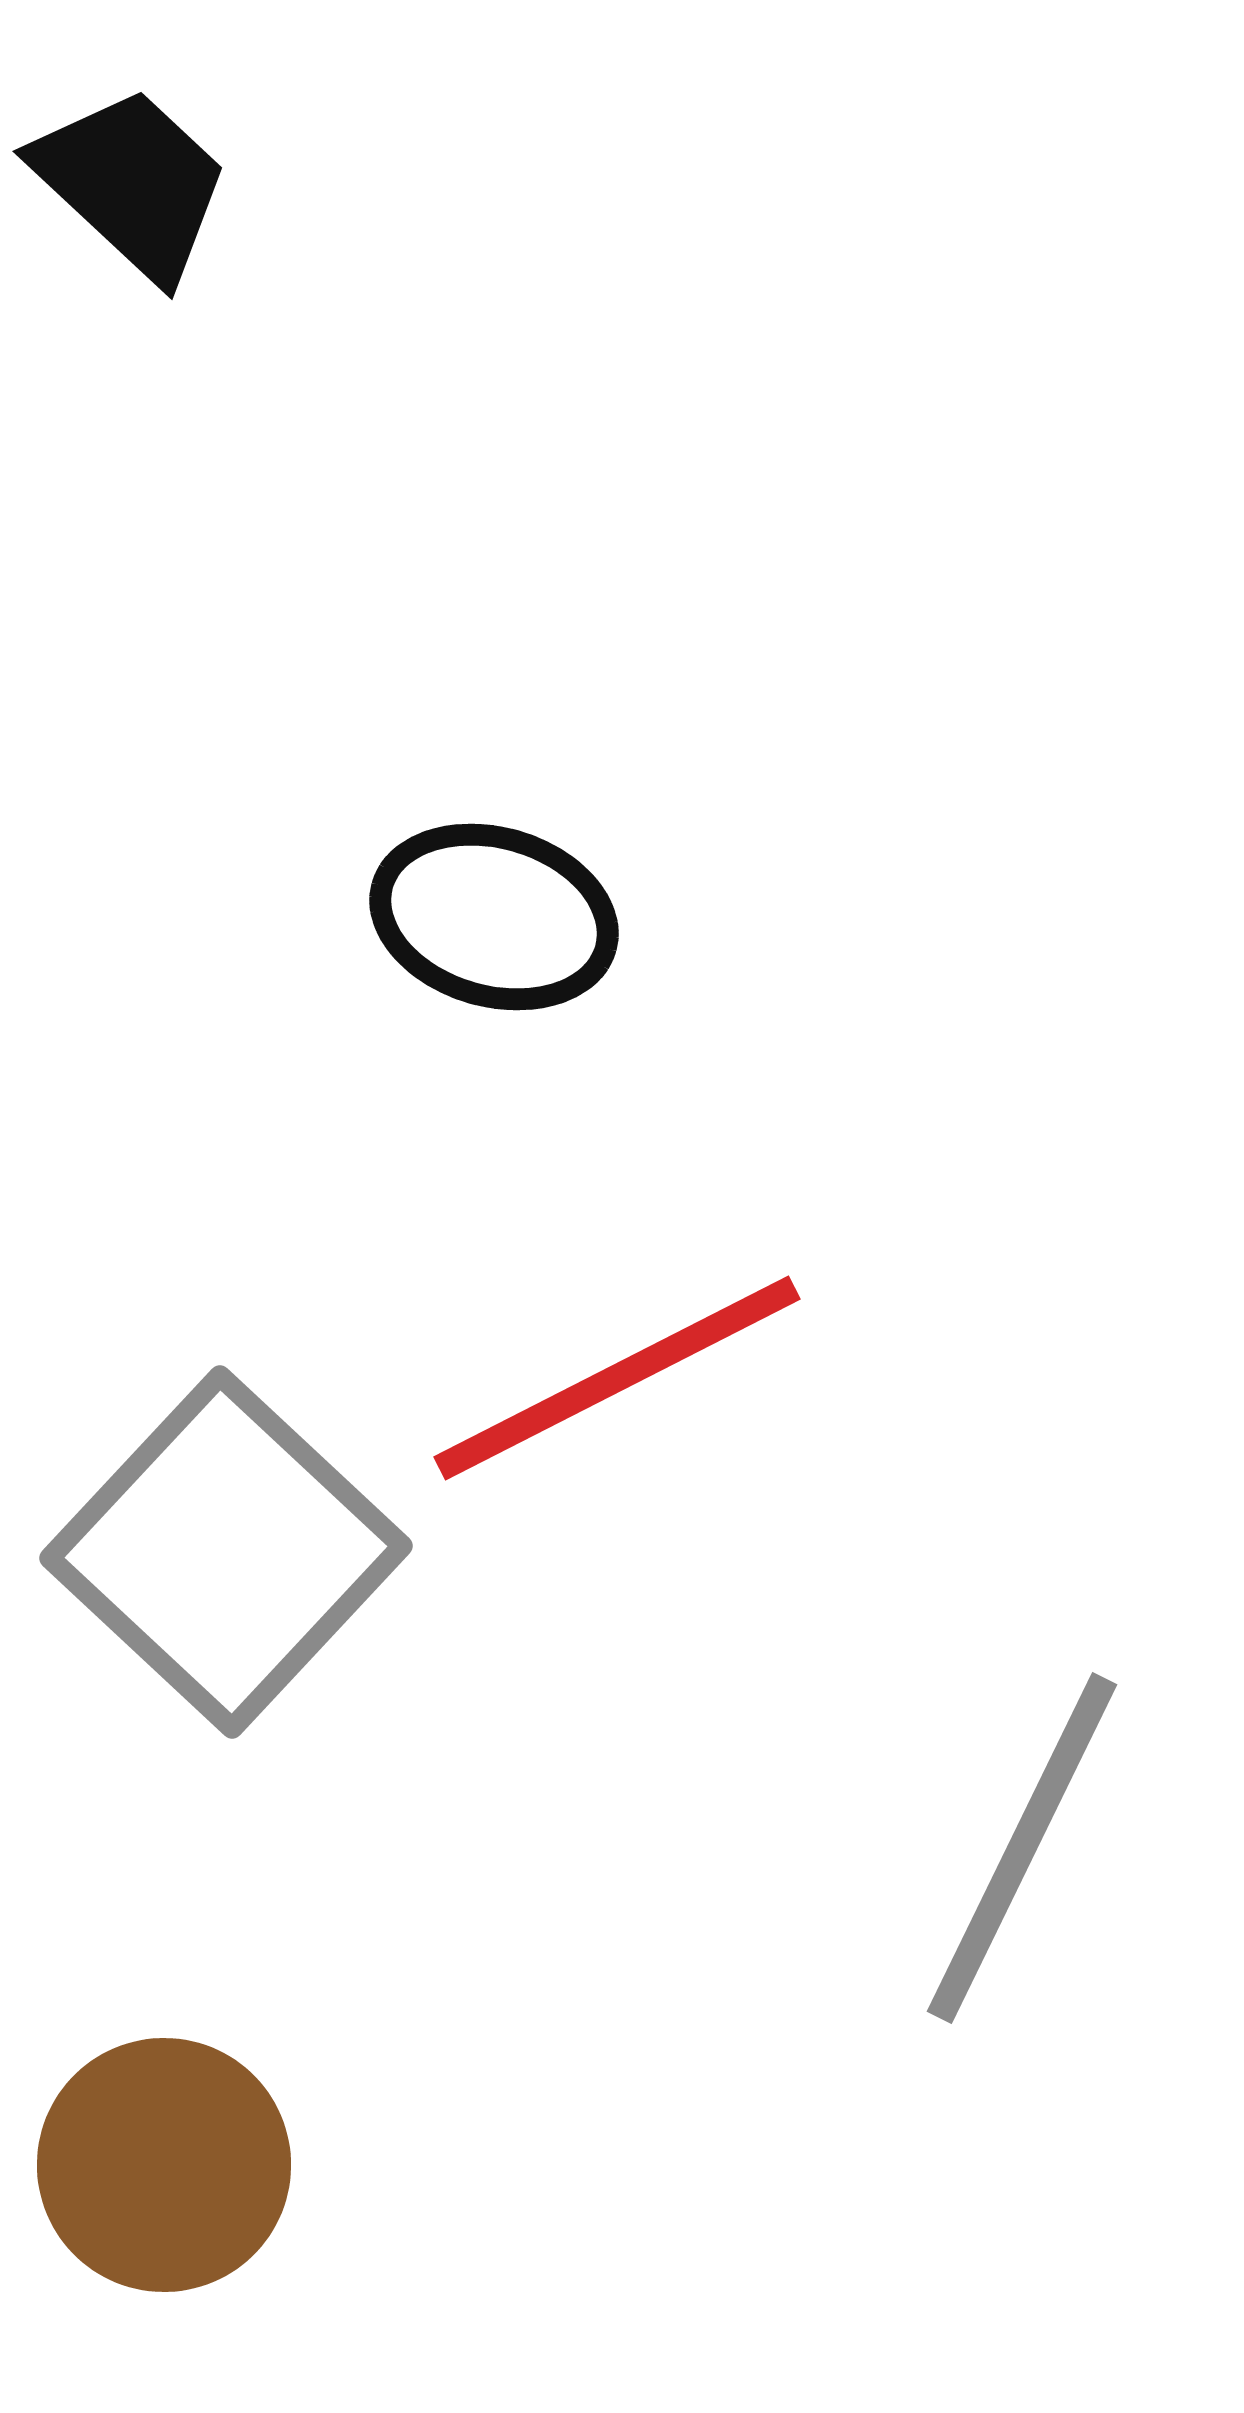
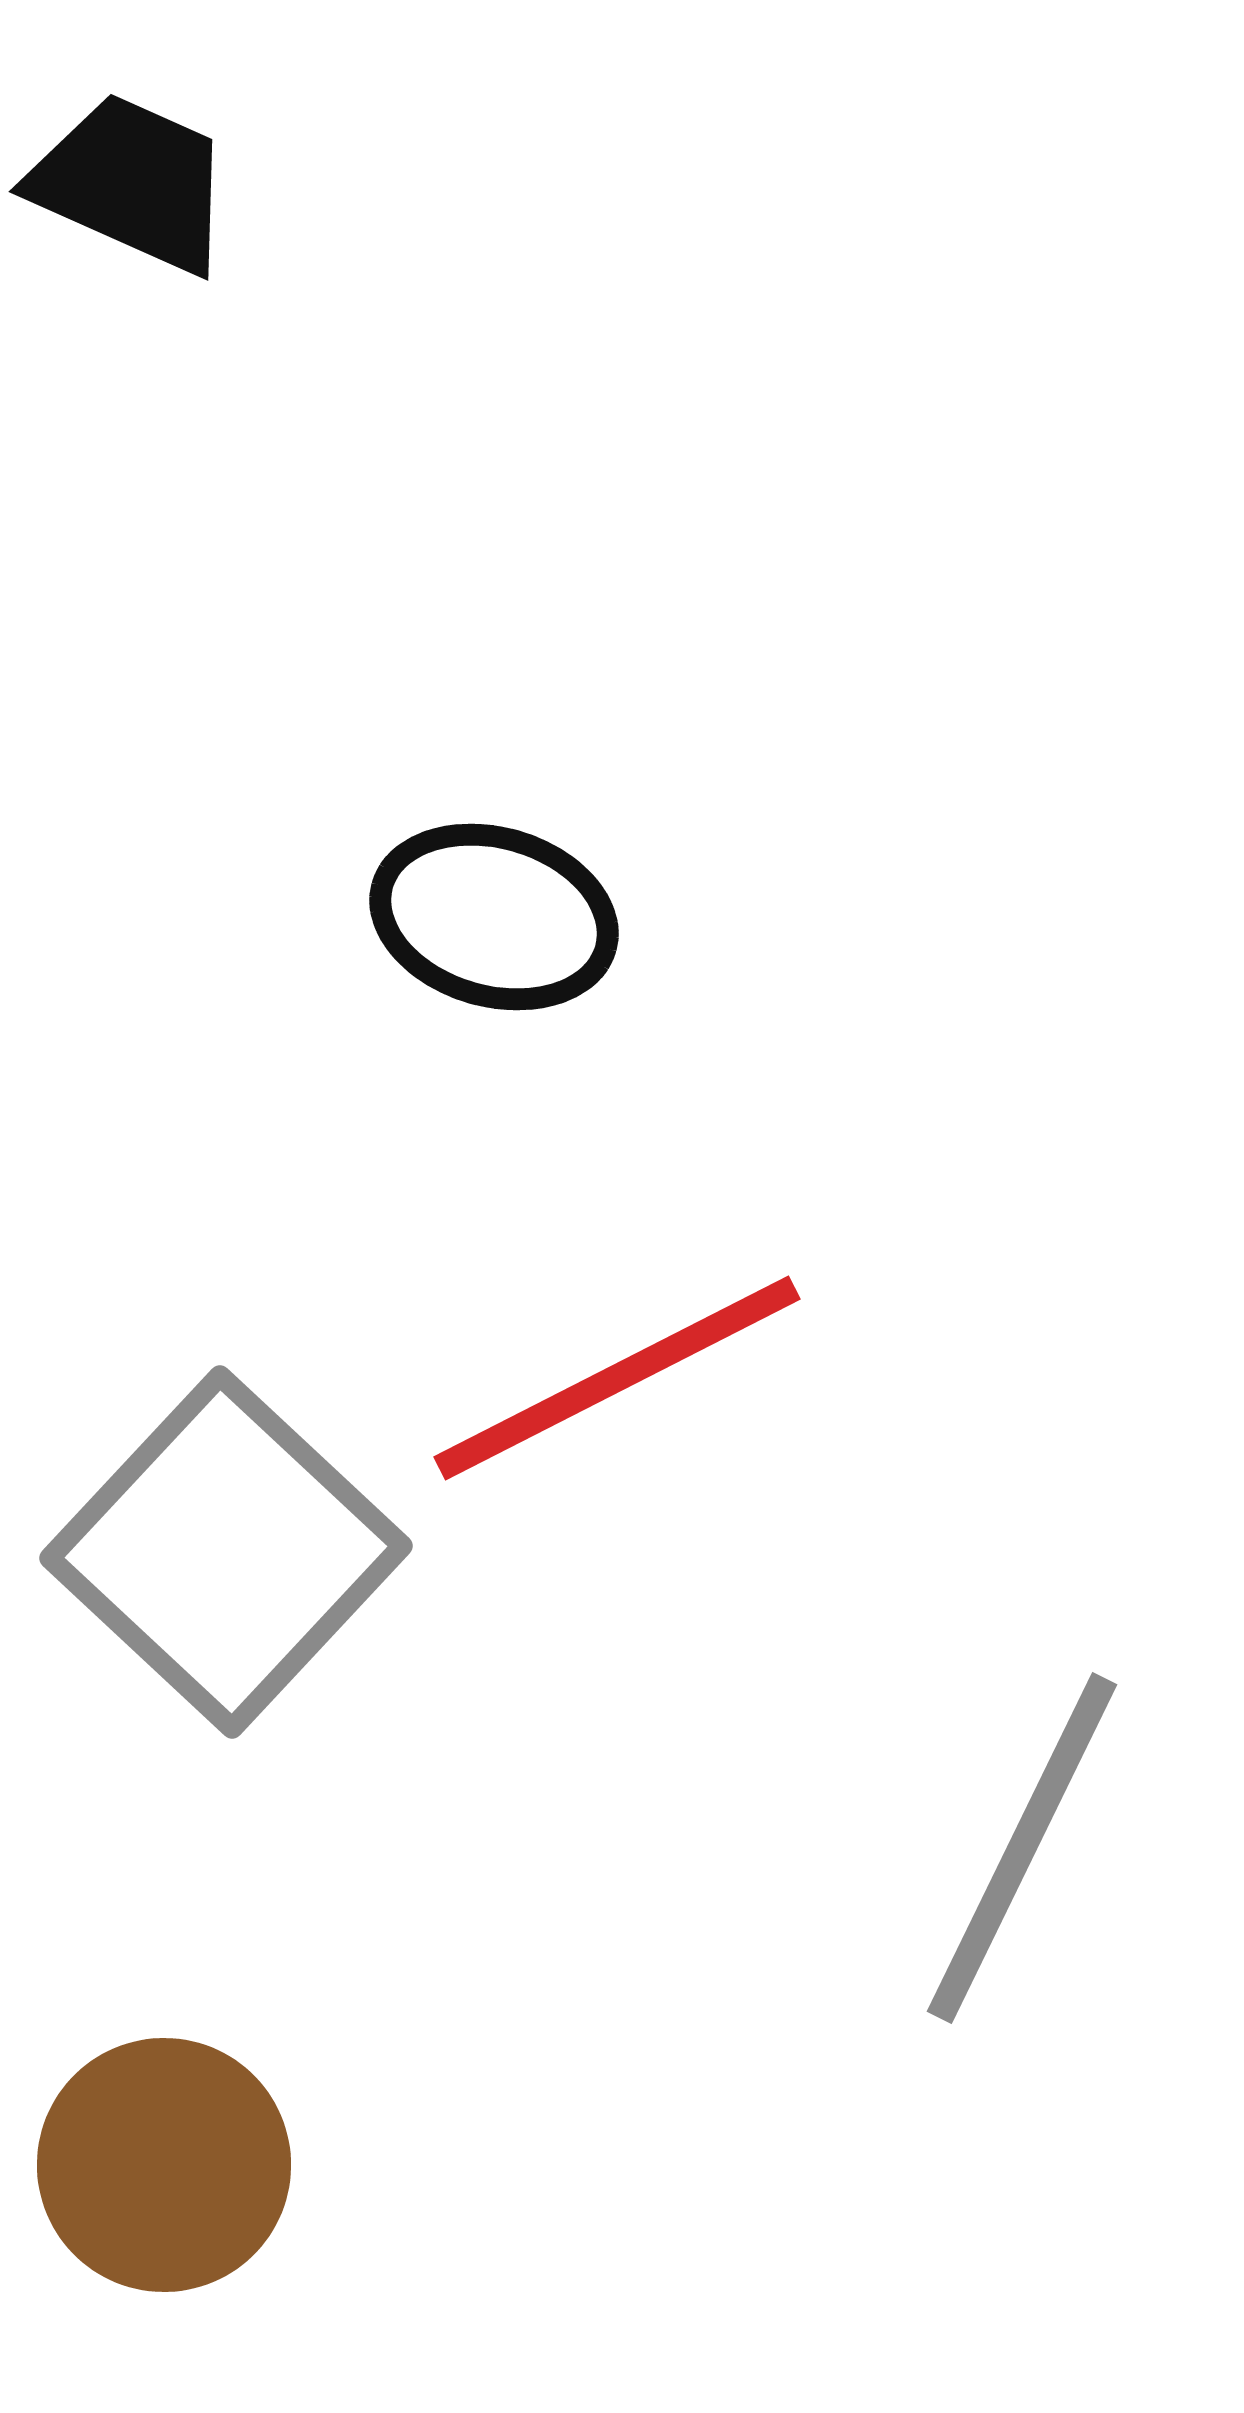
black trapezoid: rotated 19 degrees counterclockwise
